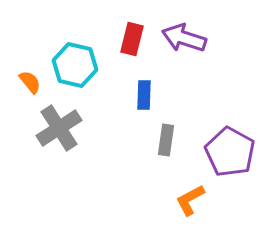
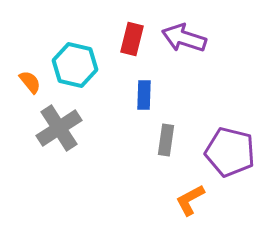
purple pentagon: rotated 15 degrees counterclockwise
